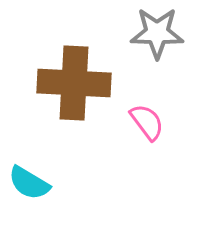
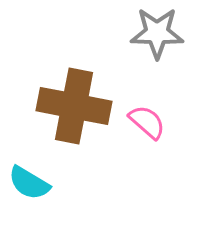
brown cross: moved 23 px down; rotated 8 degrees clockwise
pink semicircle: rotated 12 degrees counterclockwise
